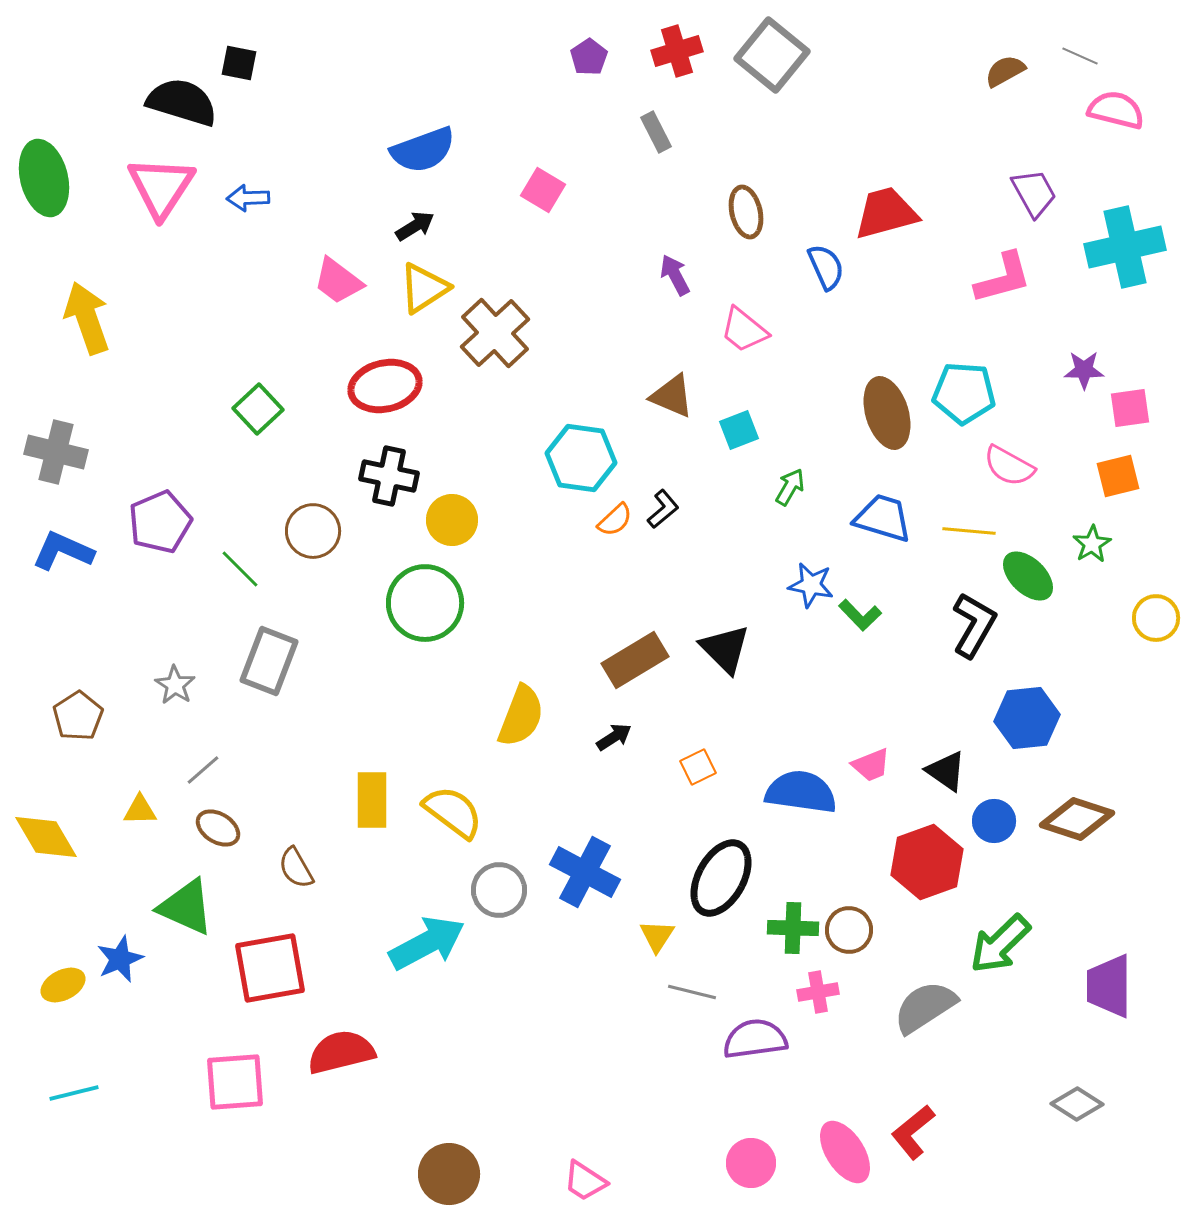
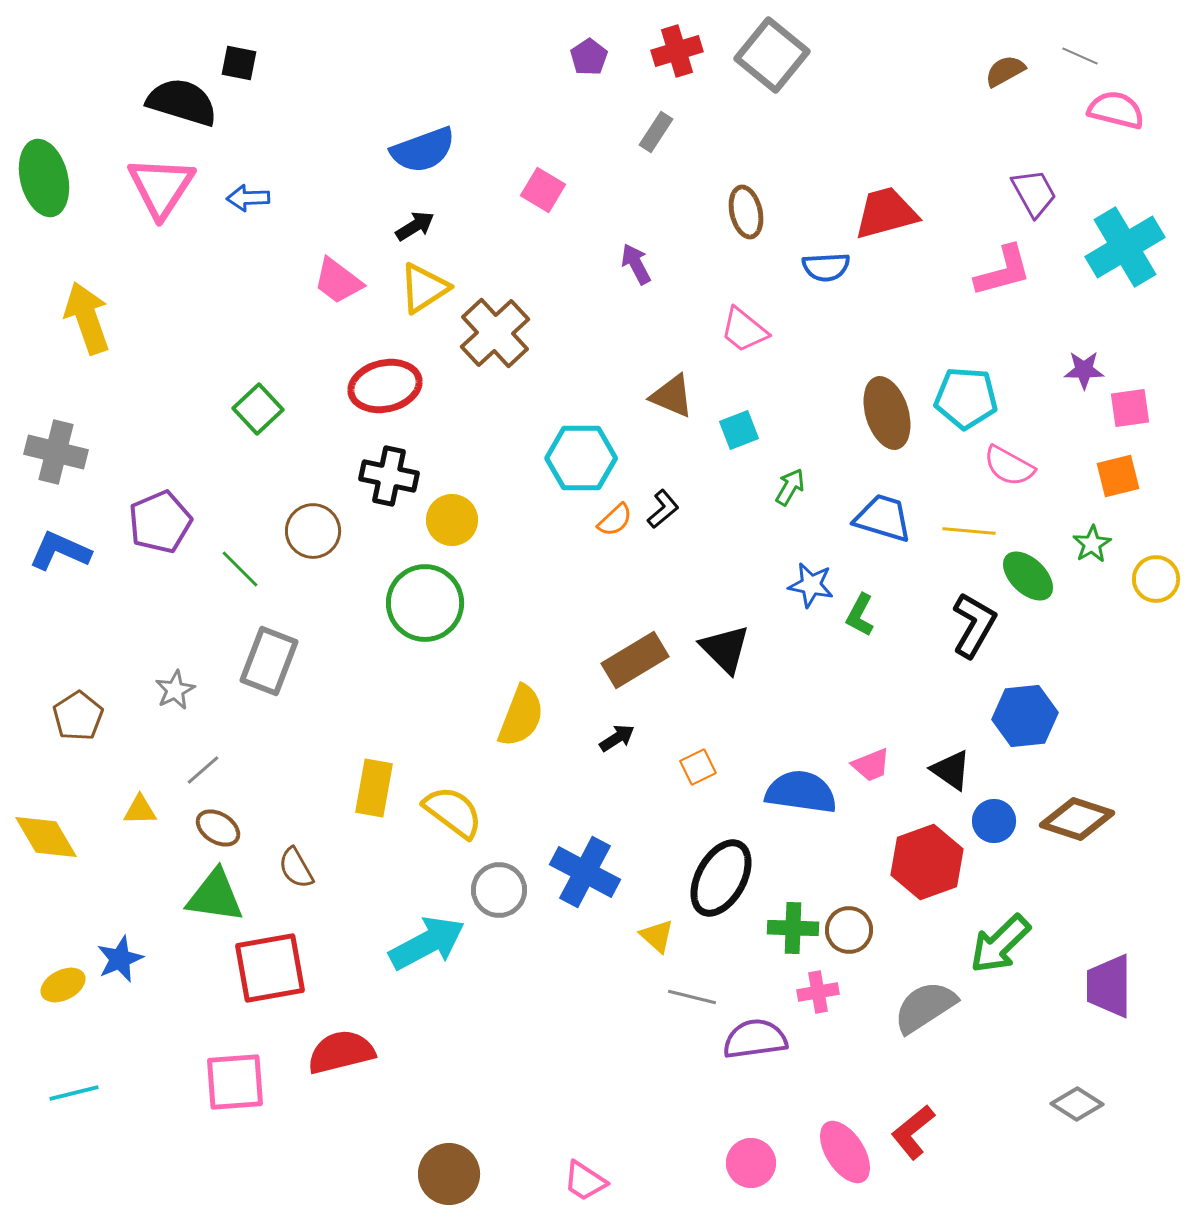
gray rectangle at (656, 132): rotated 60 degrees clockwise
cyan cross at (1125, 247): rotated 18 degrees counterclockwise
blue semicircle at (826, 267): rotated 111 degrees clockwise
purple arrow at (675, 275): moved 39 px left, 11 px up
pink L-shape at (1003, 278): moved 7 px up
cyan pentagon at (964, 393): moved 2 px right, 5 px down
cyan hexagon at (581, 458): rotated 8 degrees counterclockwise
blue L-shape at (63, 551): moved 3 px left
green L-shape at (860, 615): rotated 72 degrees clockwise
yellow circle at (1156, 618): moved 39 px up
gray star at (175, 685): moved 5 px down; rotated 12 degrees clockwise
blue hexagon at (1027, 718): moved 2 px left, 2 px up
black arrow at (614, 737): moved 3 px right, 1 px down
black triangle at (946, 771): moved 5 px right, 1 px up
yellow rectangle at (372, 800): moved 2 px right, 12 px up; rotated 10 degrees clockwise
green triangle at (186, 907): moved 29 px right, 11 px up; rotated 16 degrees counterclockwise
yellow triangle at (657, 936): rotated 21 degrees counterclockwise
gray line at (692, 992): moved 5 px down
